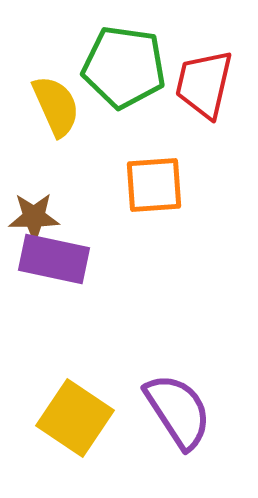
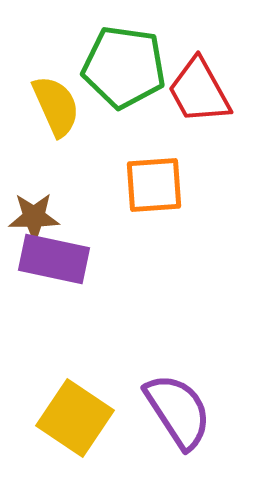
red trapezoid: moved 5 px left, 7 px down; rotated 42 degrees counterclockwise
